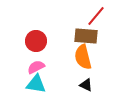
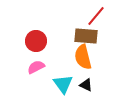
cyan triangle: moved 27 px right; rotated 45 degrees clockwise
